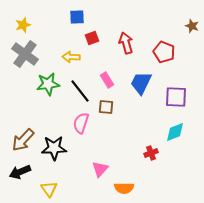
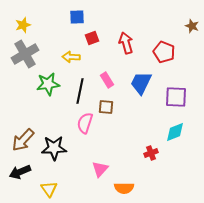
gray cross: rotated 24 degrees clockwise
black line: rotated 50 degrees clockwise
pink semicircle: moved 4 px right
